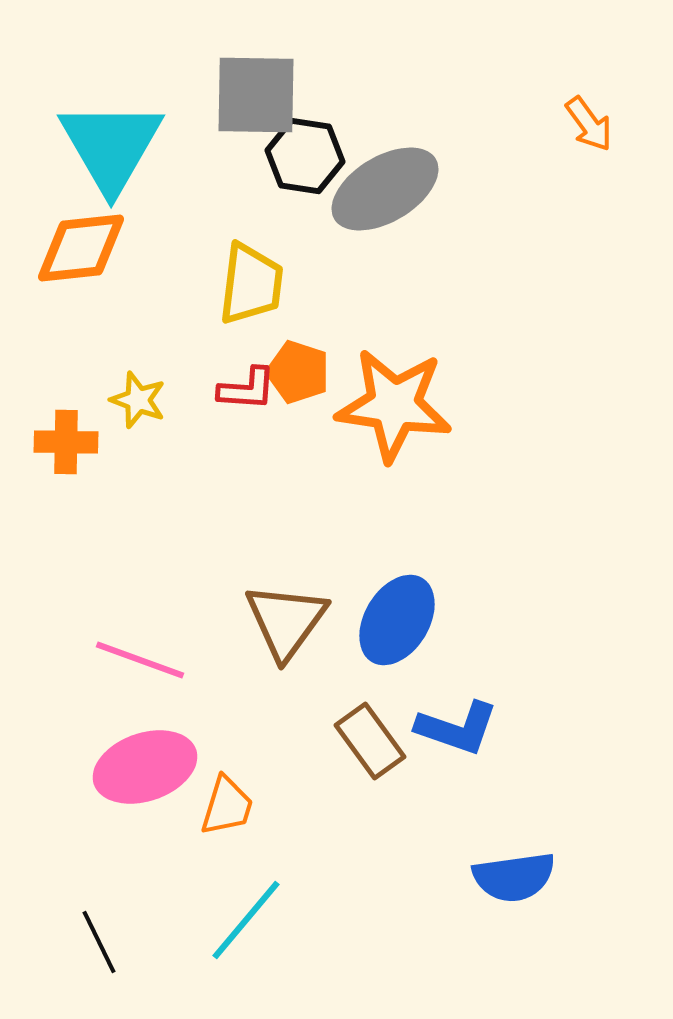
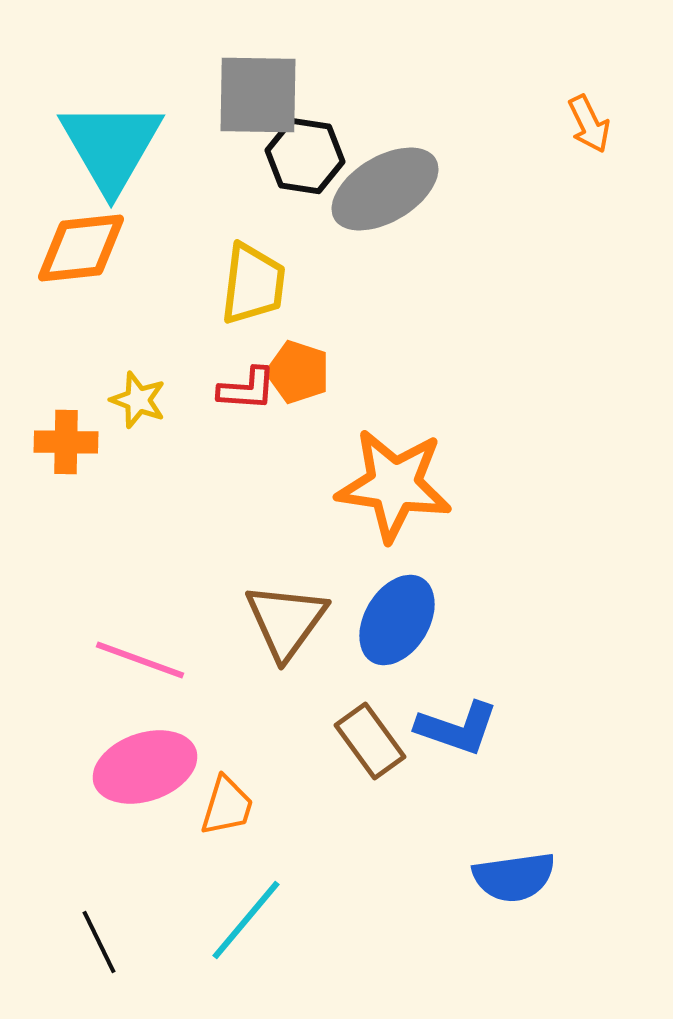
gray square: moved 2 px right
orange arrow: rotated 10 degrees clockwise
yellow trapezoid: moved 2 px right
orange star: moved 80 px down
